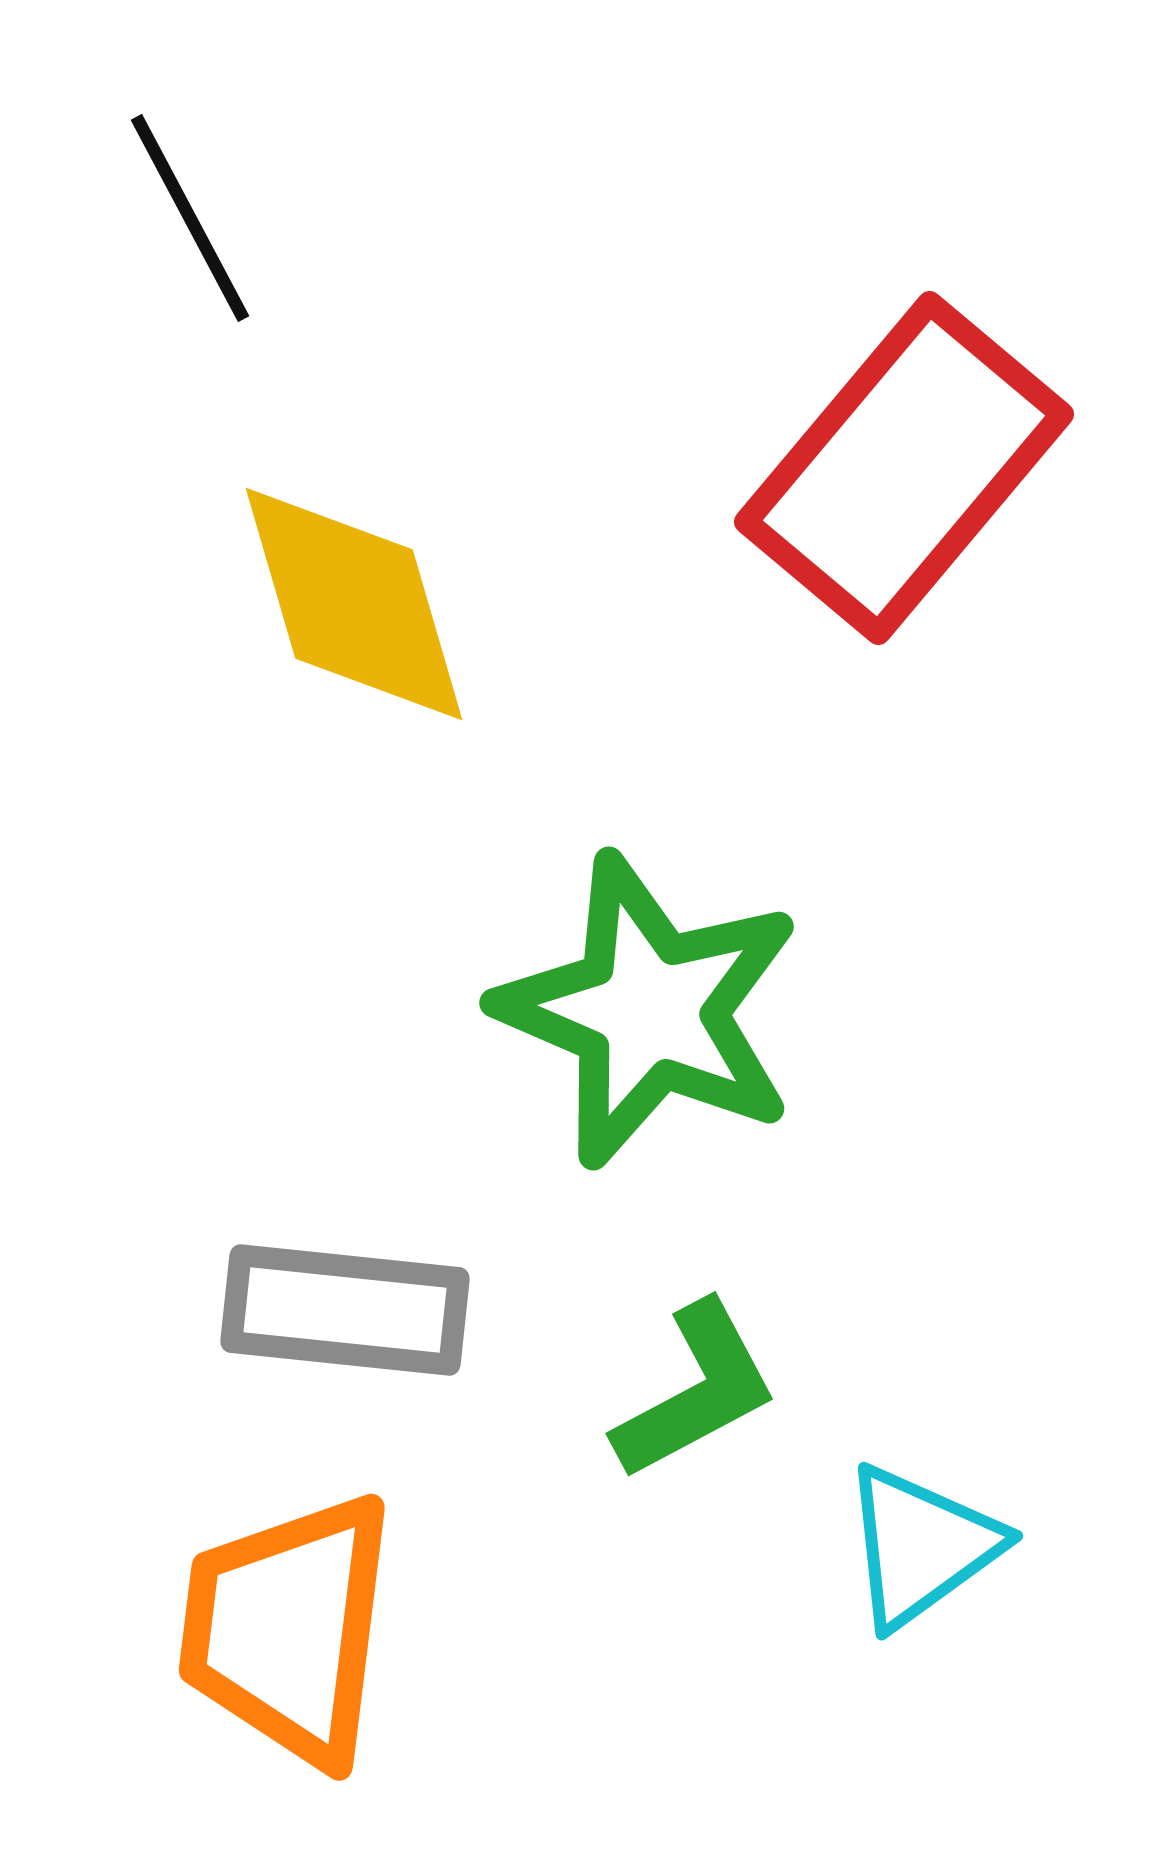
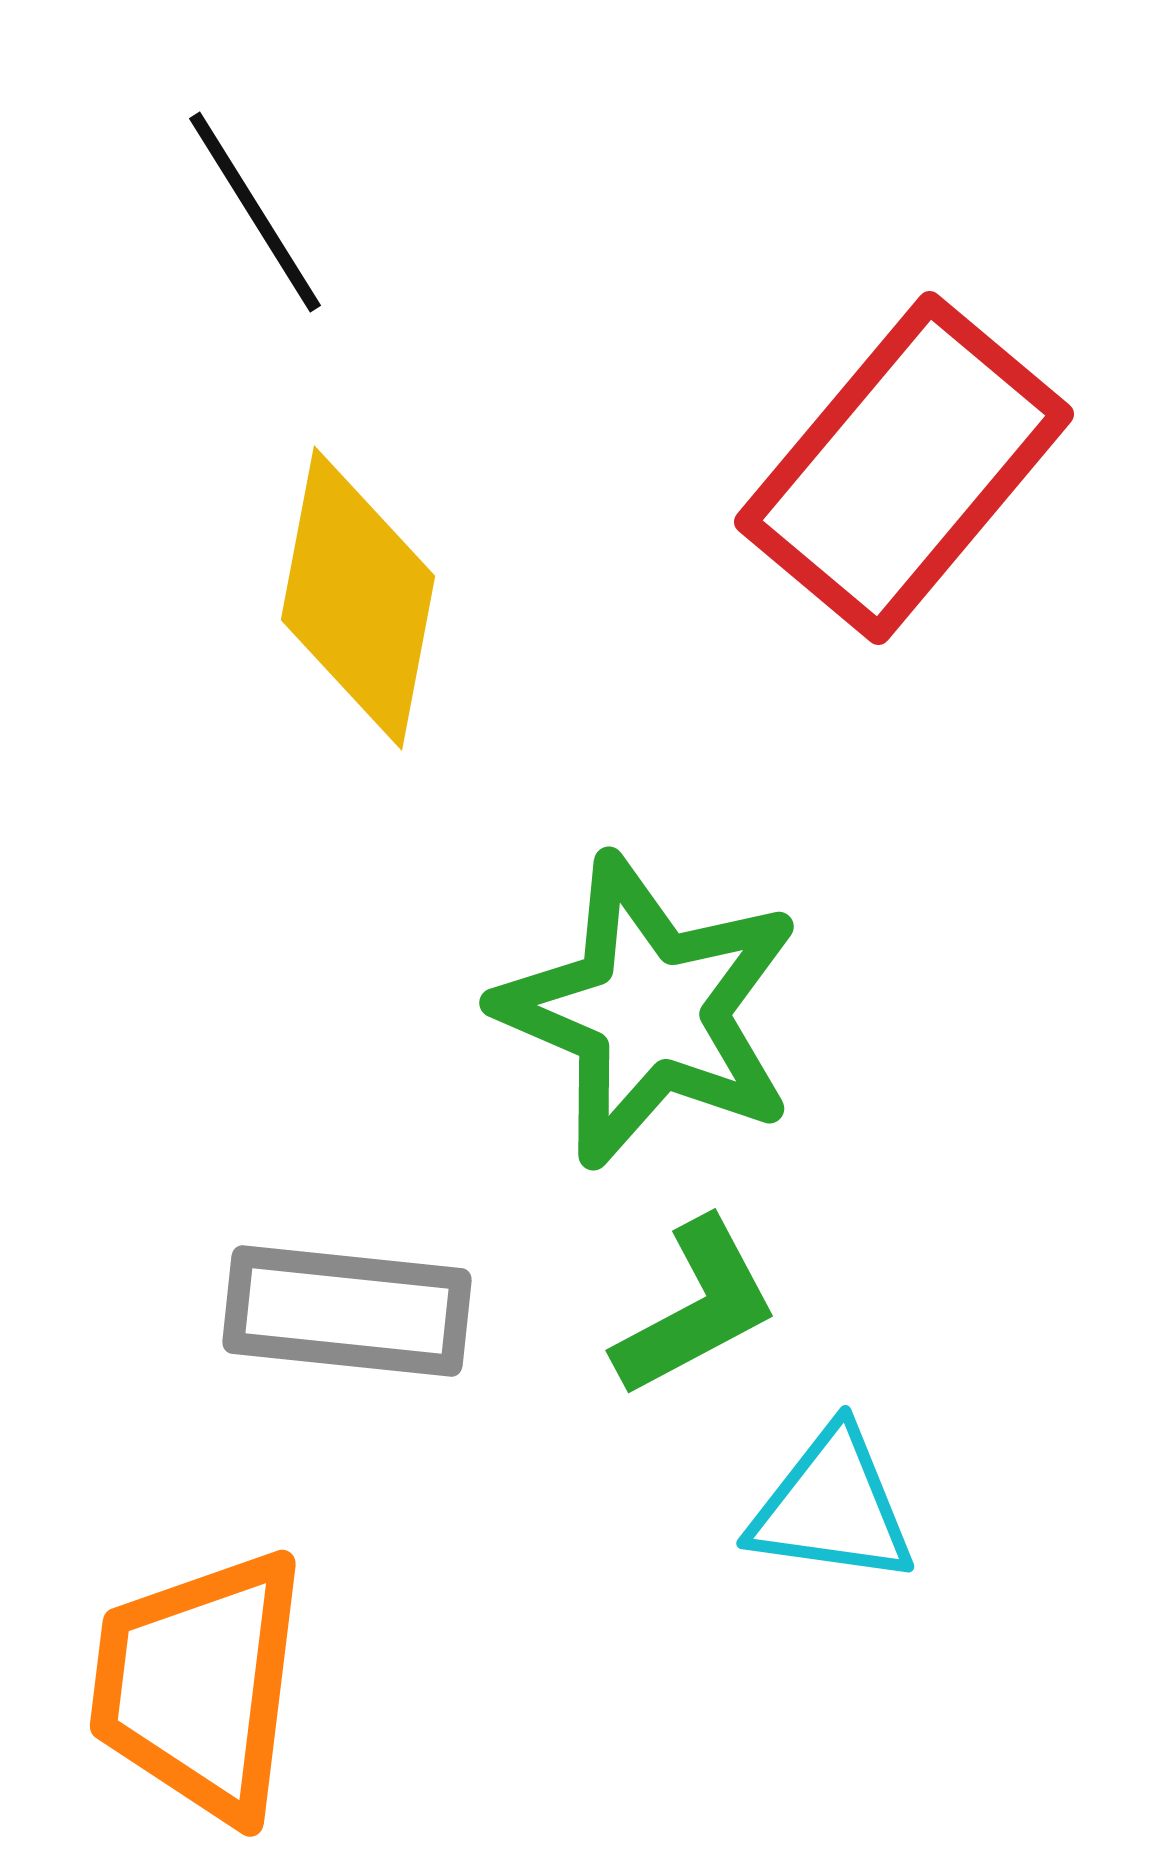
black line: moved 65 px right, 6 px up; rotated 4 degrees counterclockwise
yellow diamond: moved 4 px right, 6 px up; rotated 27 degrees clockwise
gray rectangle: moved 2 px right, 1 px down
green L-shape: moved 83 px up
cyan triangle: moved 89 px left, 39 px up; rotated 44 degrees clockwise
orange trapezoid: moved 89 px left, 56 px down
